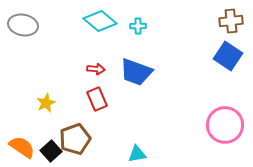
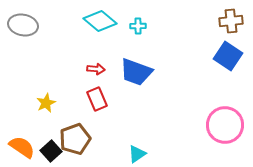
cyan triangle: rotated 24 degrees counterclockwise
